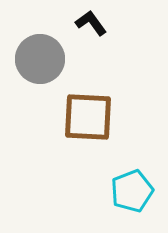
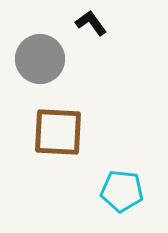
brown square: moved 30 px left, 15 px down
cyan pentagon: moved 10 px left; rotated 27 degrees clockwise
